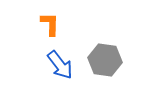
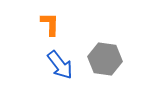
gray hexagon: moved 1 px up
